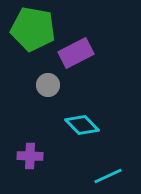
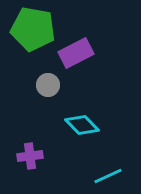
purple cross: rotated 10 degrees counterclockwise
